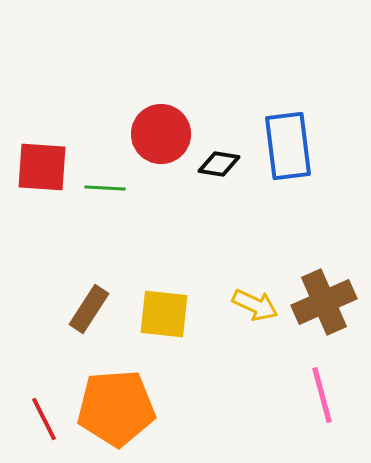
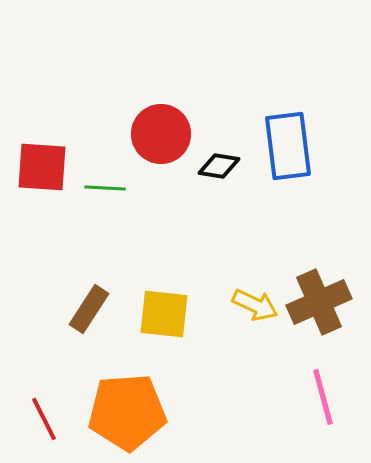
black diamond: moved 2 px down
brown cross: moved 5 px left
pink line: moved 1 px right, 2 px down
orange pentagon: moved 11 px right, 4 px down
